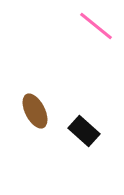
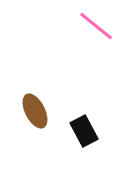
black rectangle: rotated 20 degrees clockwise
